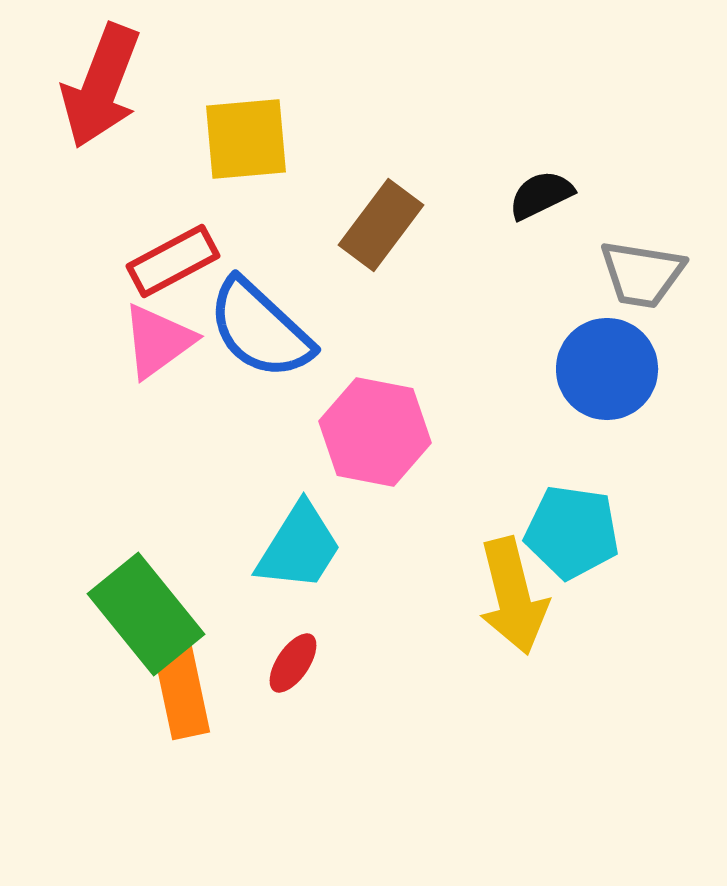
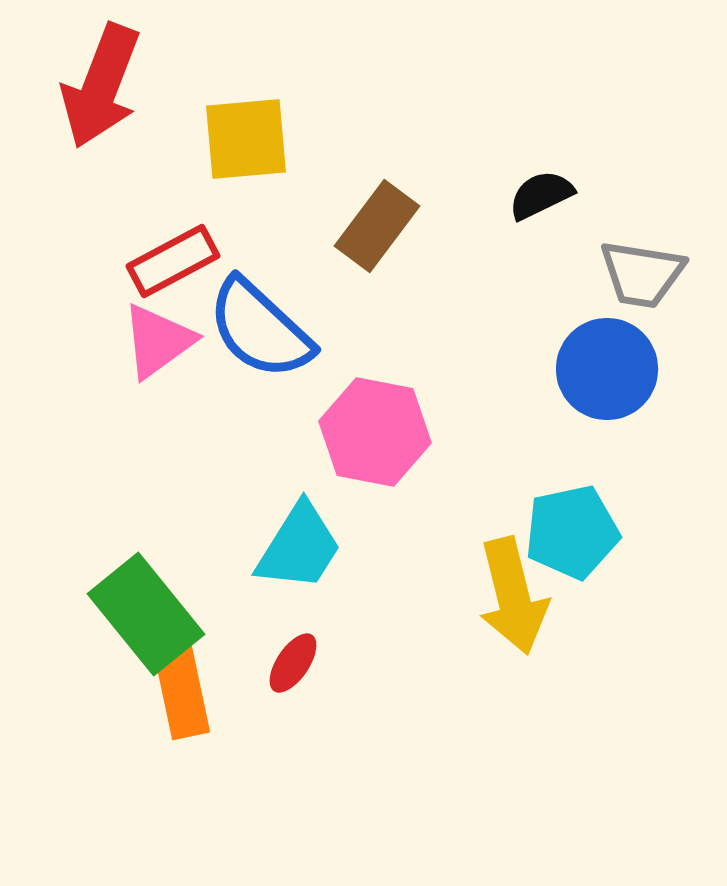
brown rectangle: moved 4 px left, 1 px down
cyan pentagon: rotated 20 degrees counterclockwise
